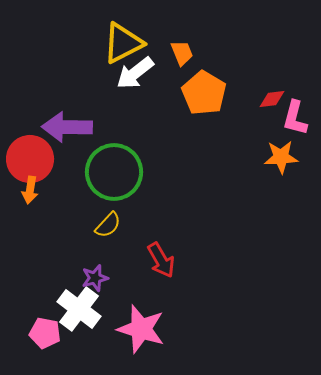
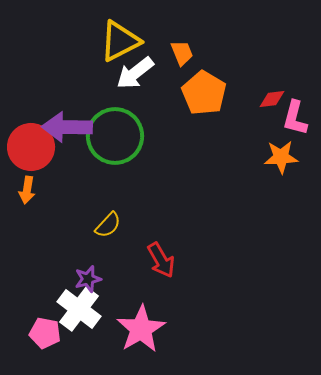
yellow triangle: moved 3 px left, 2 px up
red circle: moved 1 px right, 12 px up
green circle: moved 1 px right, 36 px up
orange arrow: moved 3 px left
purple star: moved 7 px left, 1 px down
pink star: rotated 24 degrees clockwise
